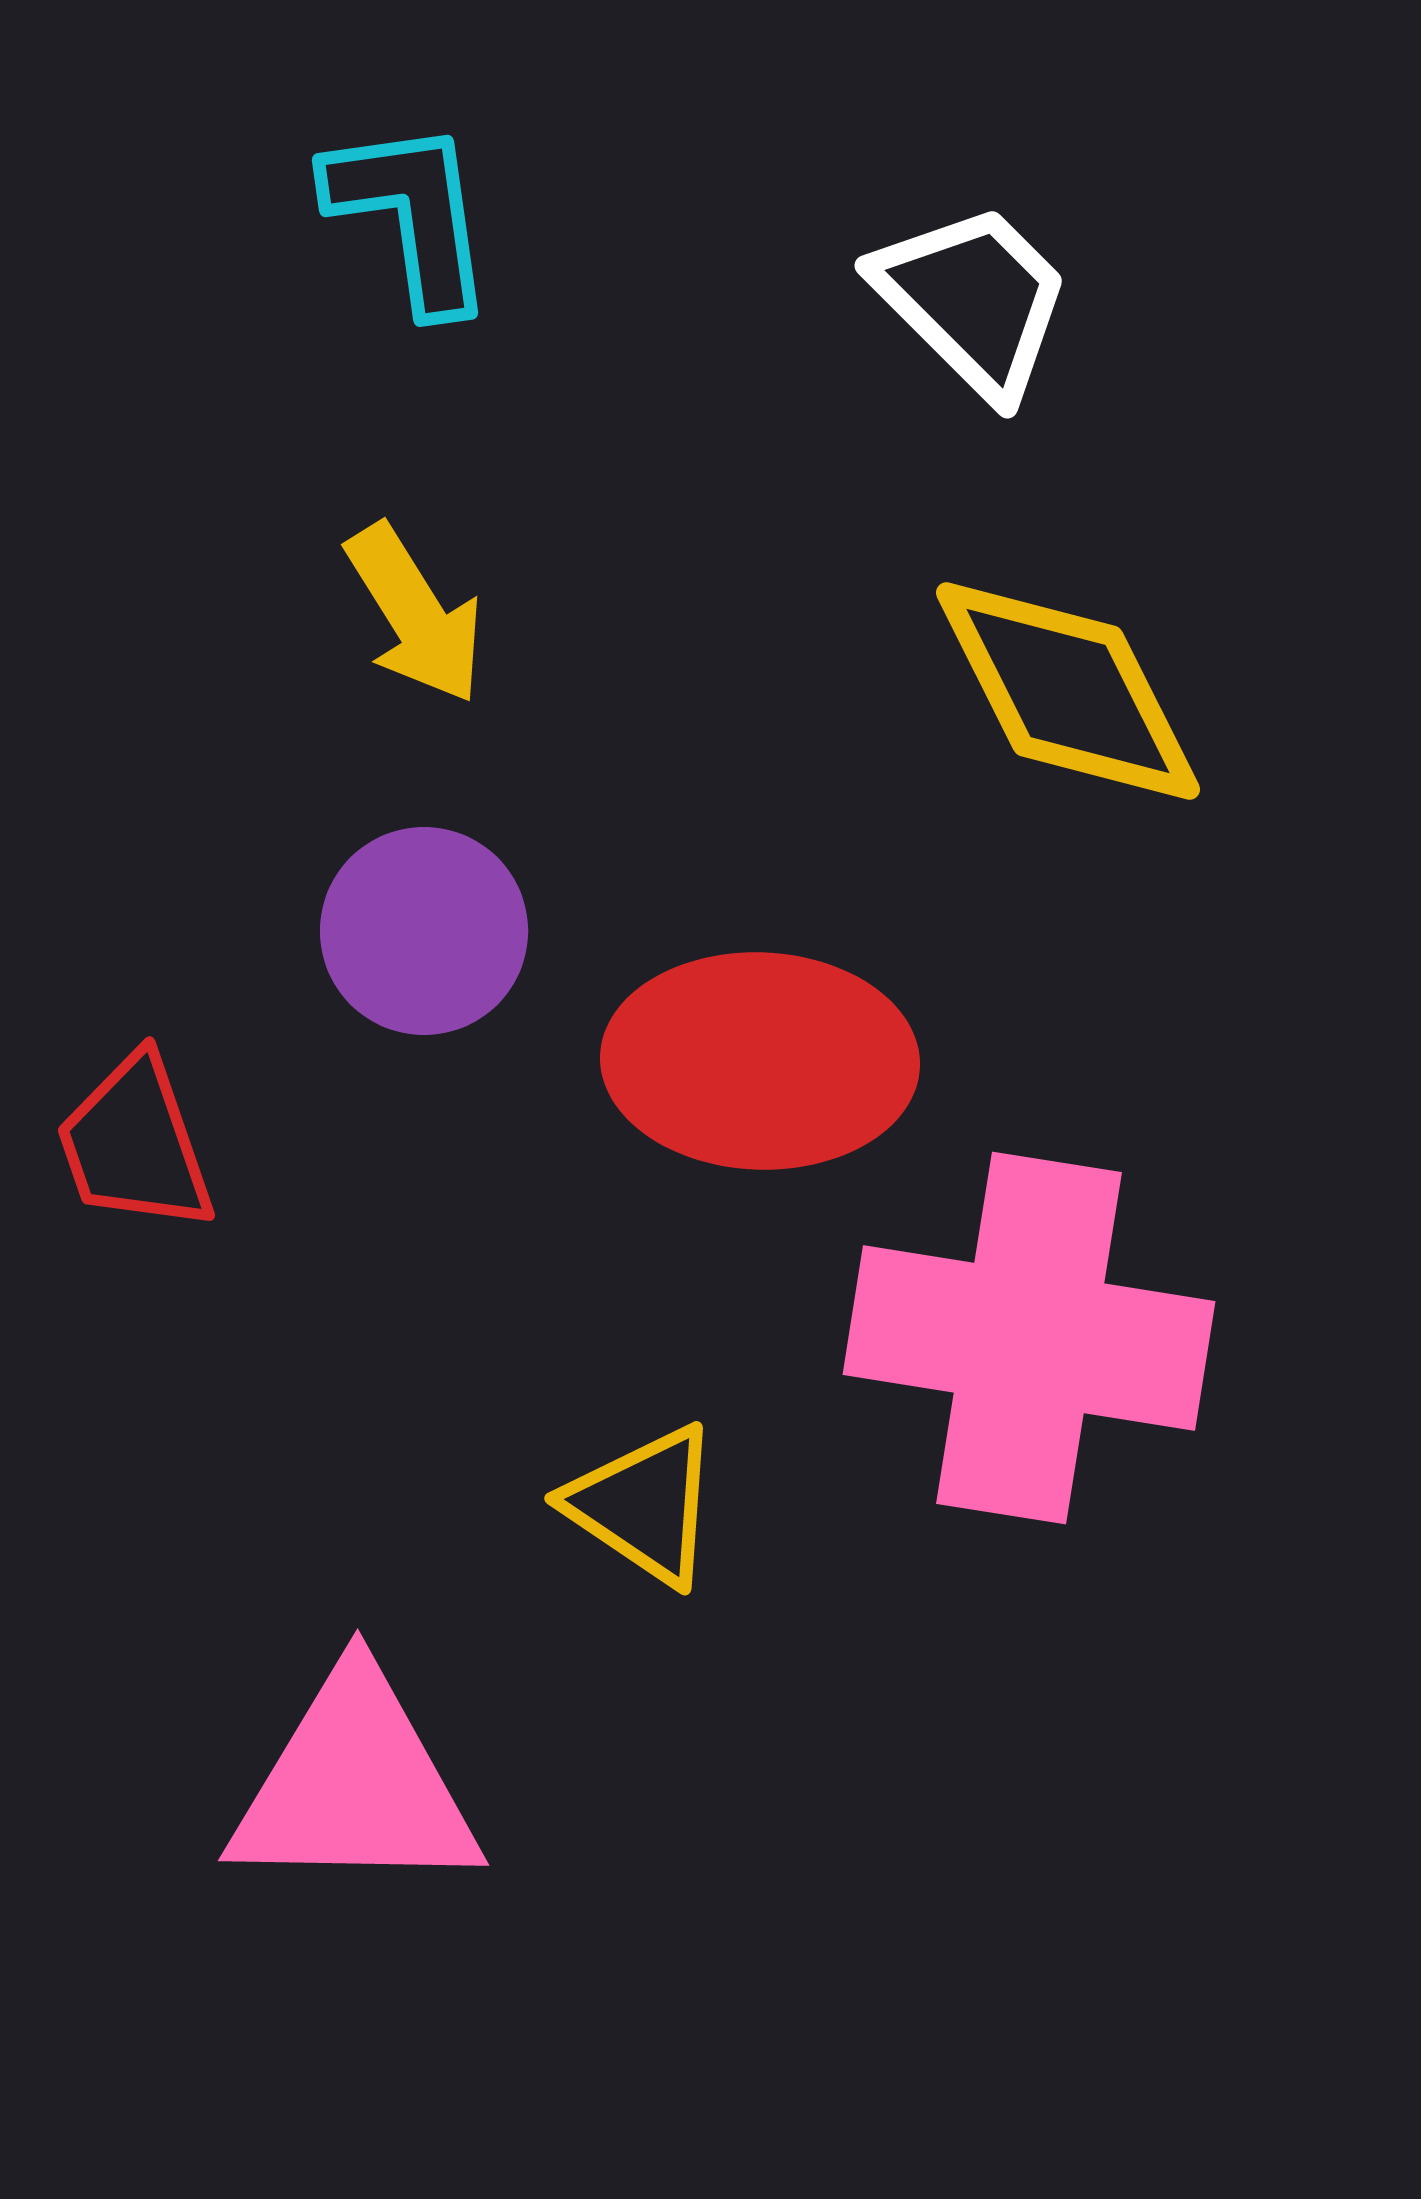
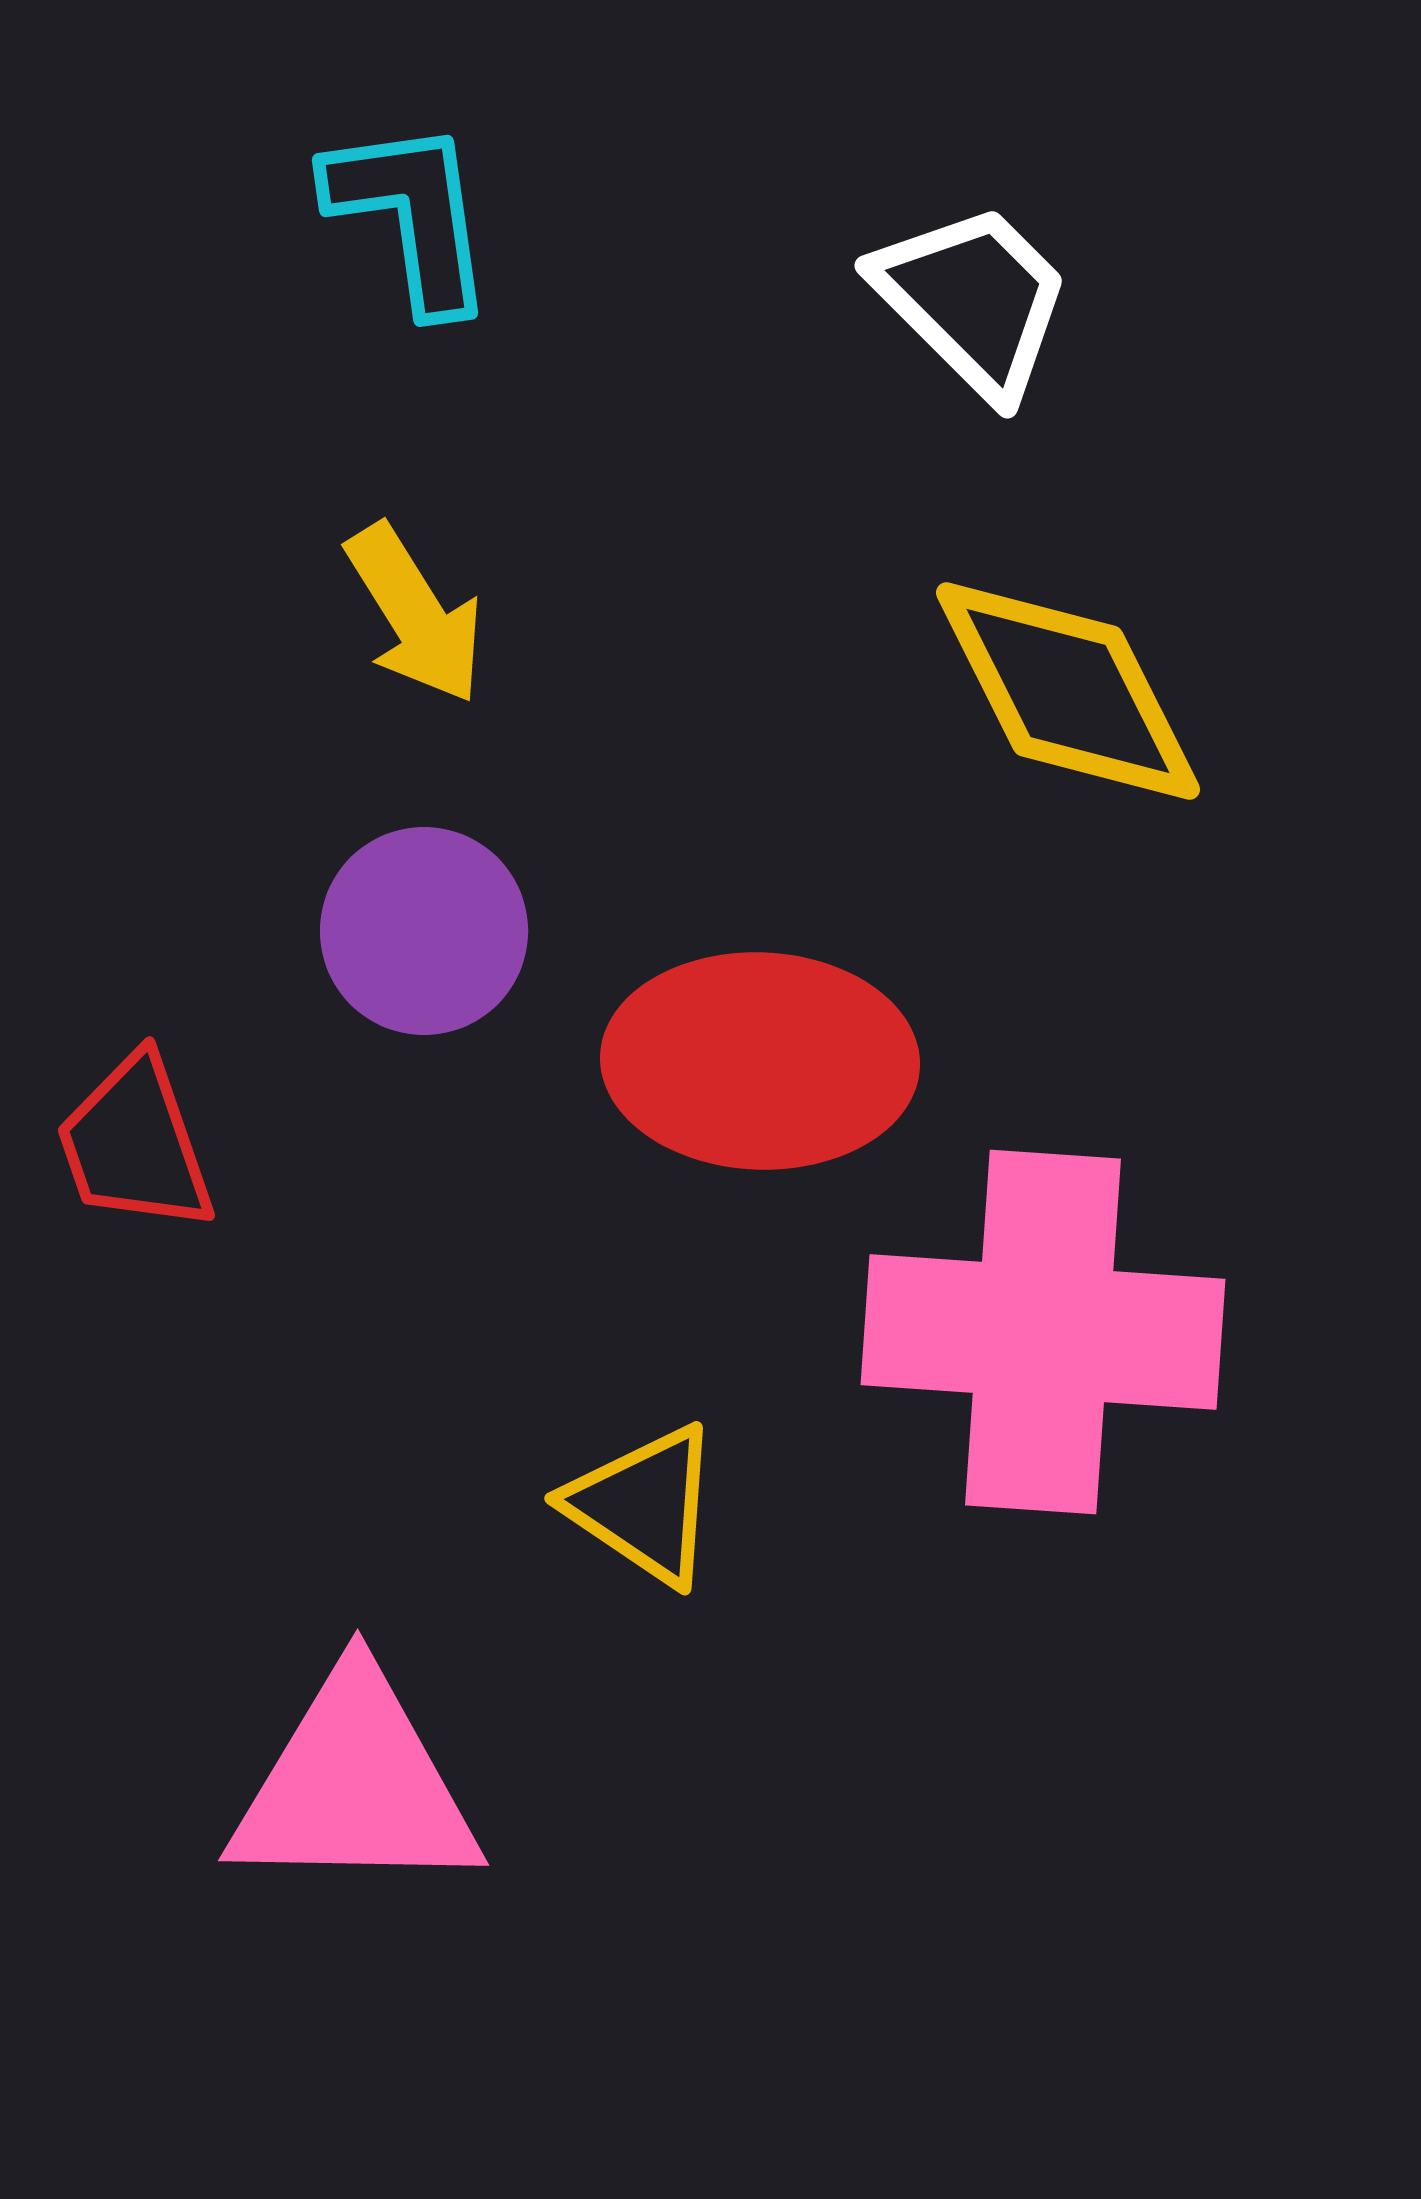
pink cross: moved 14 px right, 6 px up; rotated 5 degrees counterclockwise
